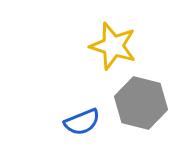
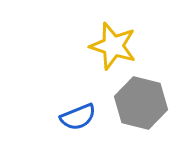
blue semicircle: moved 4 px left, 5 px up
